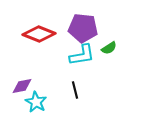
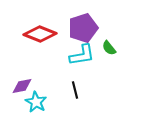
purple pentagon: rotated 24 degrees counterclockwise
red diamond: moved 1 px right
green semicircle: rotated 84 degrees clockwise
